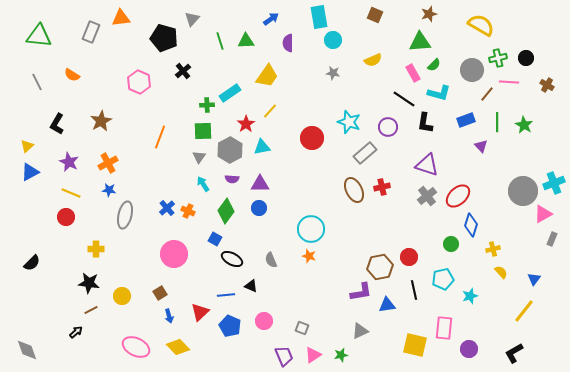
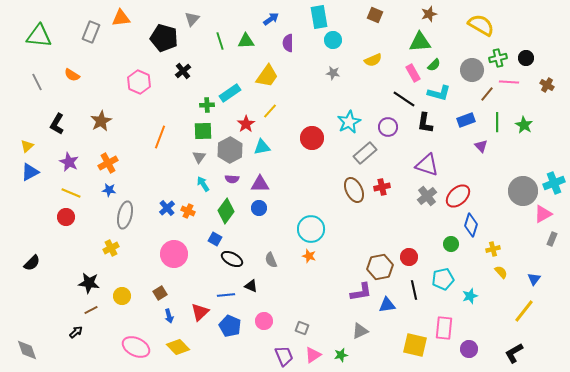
cyan star at (349, 122): rotated 25 degrees clockwise
yellow cross at (96, 249): moved 15 px right, 1 px up; rotated 28 degrees counterclockwise
